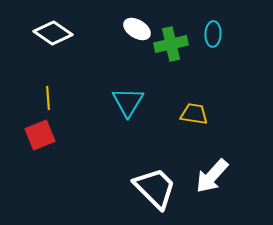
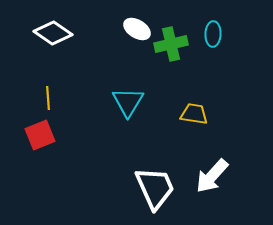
white trapezoid: rotated 21 degrees clockwise
